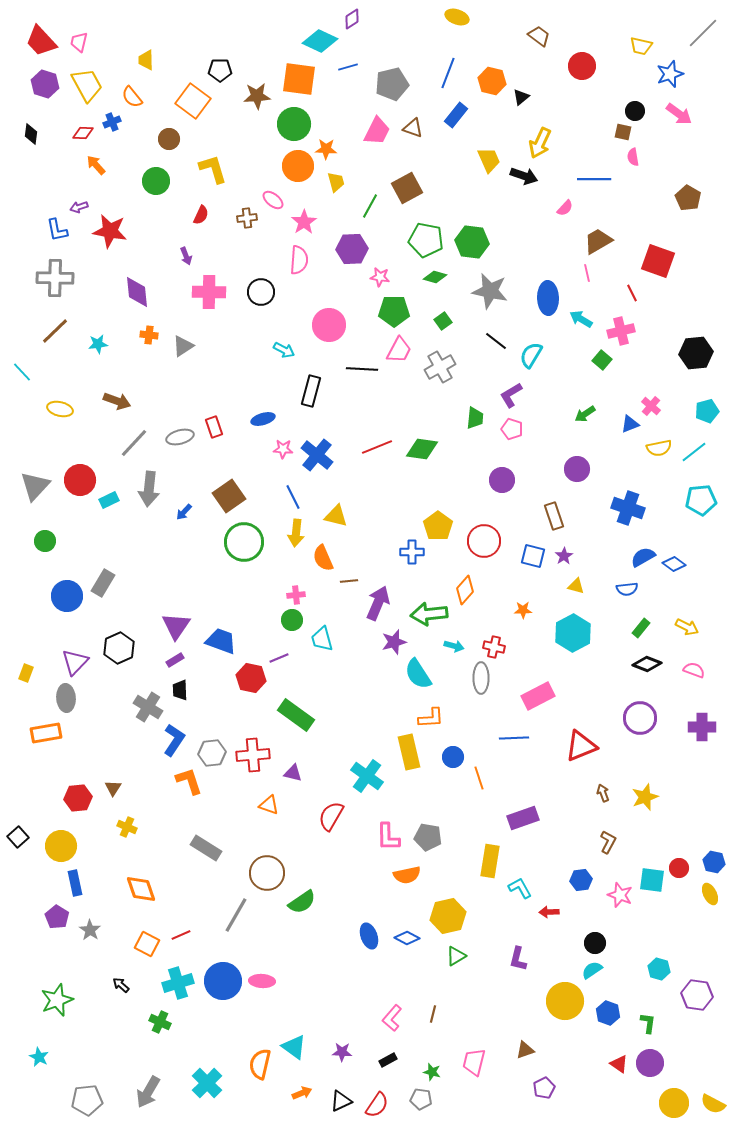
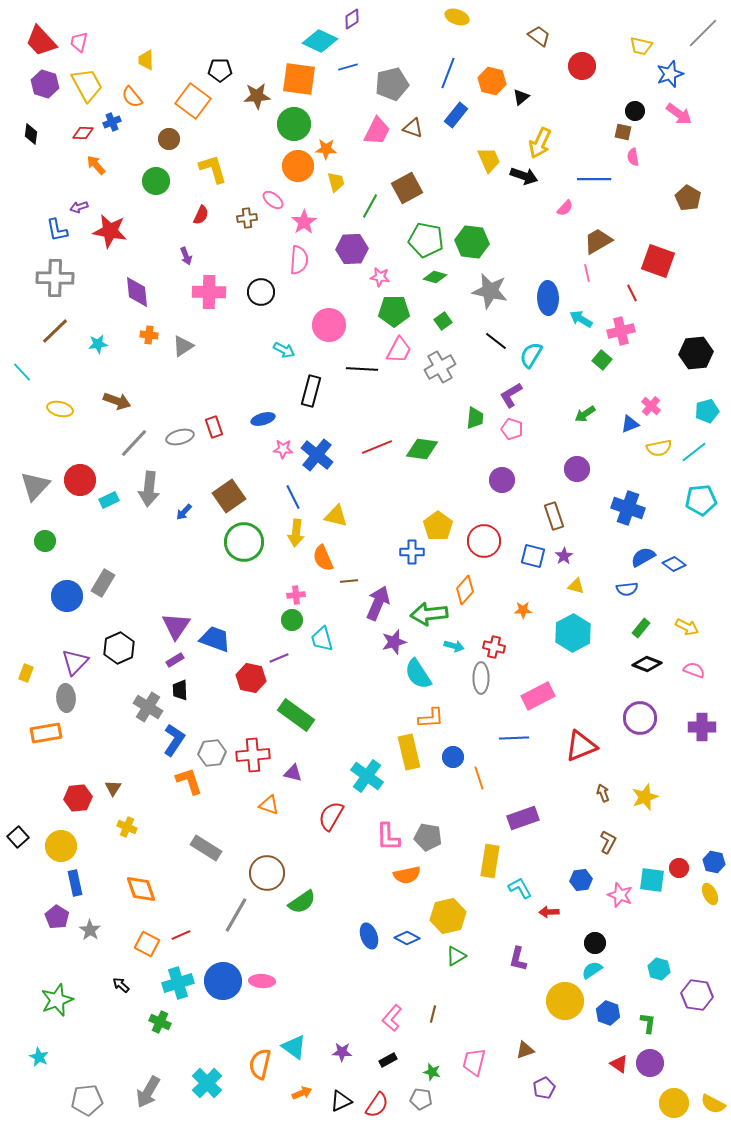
blue trapezoid at (221, 641): moved 6 px left, 2 px up
